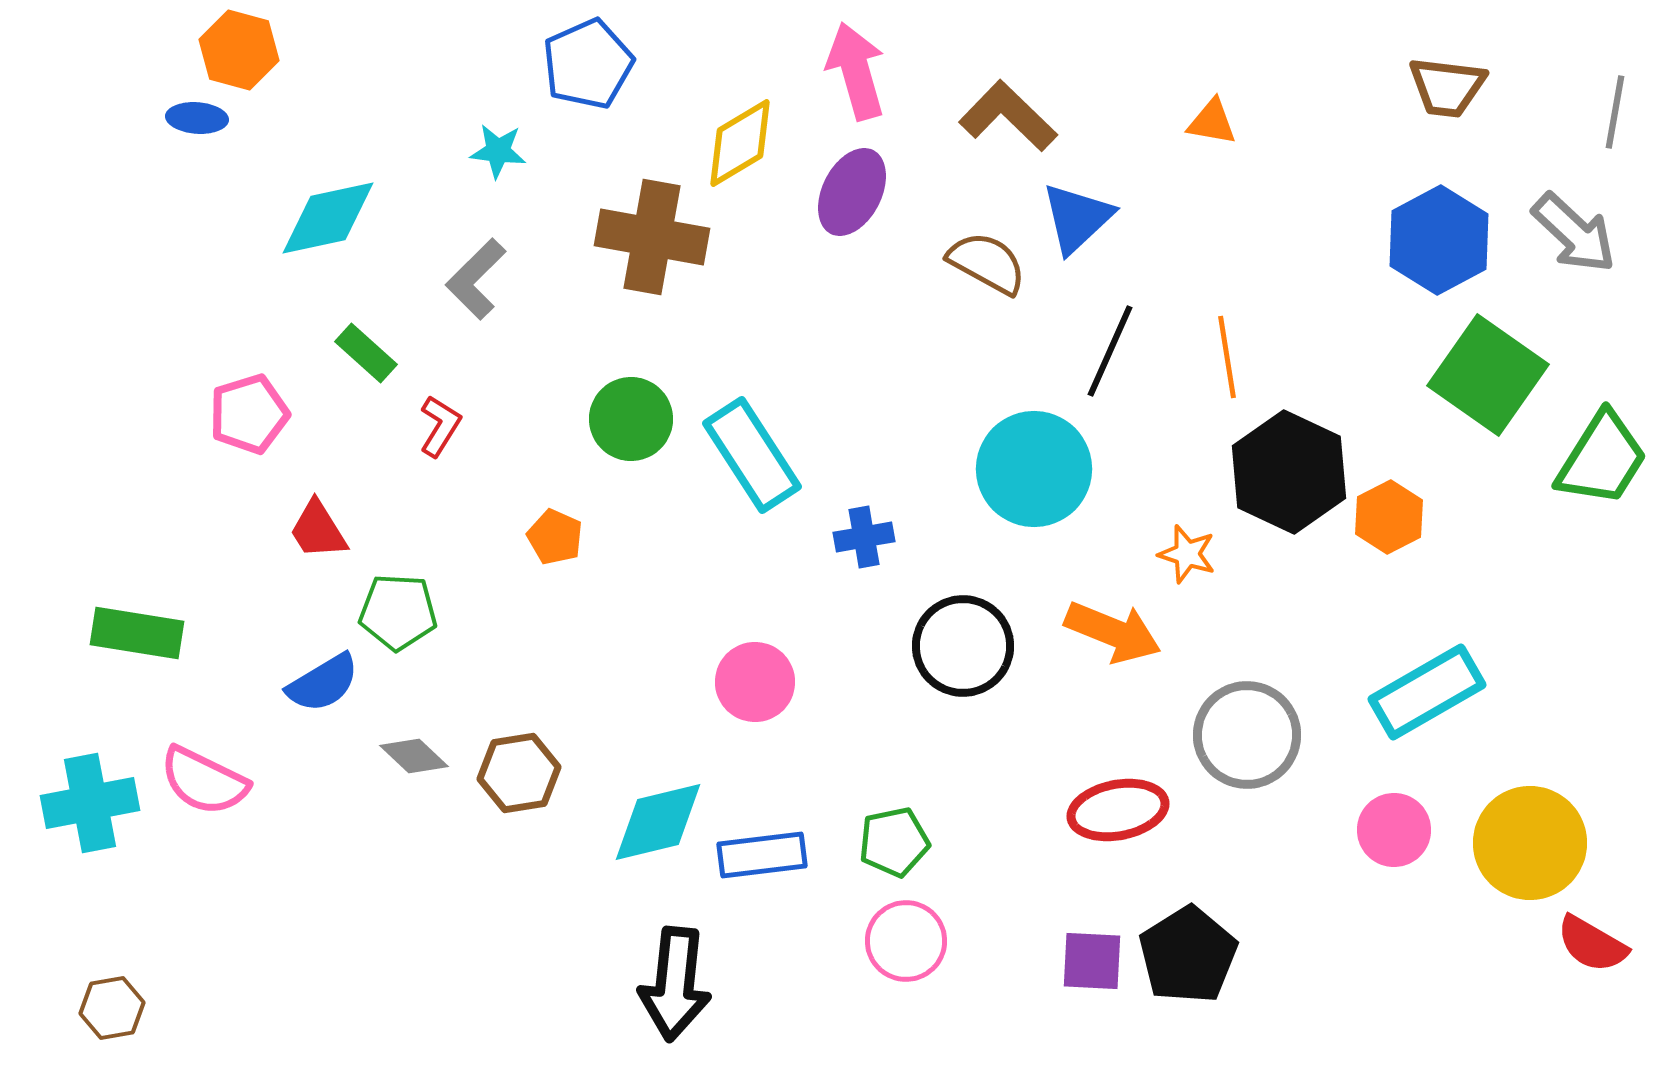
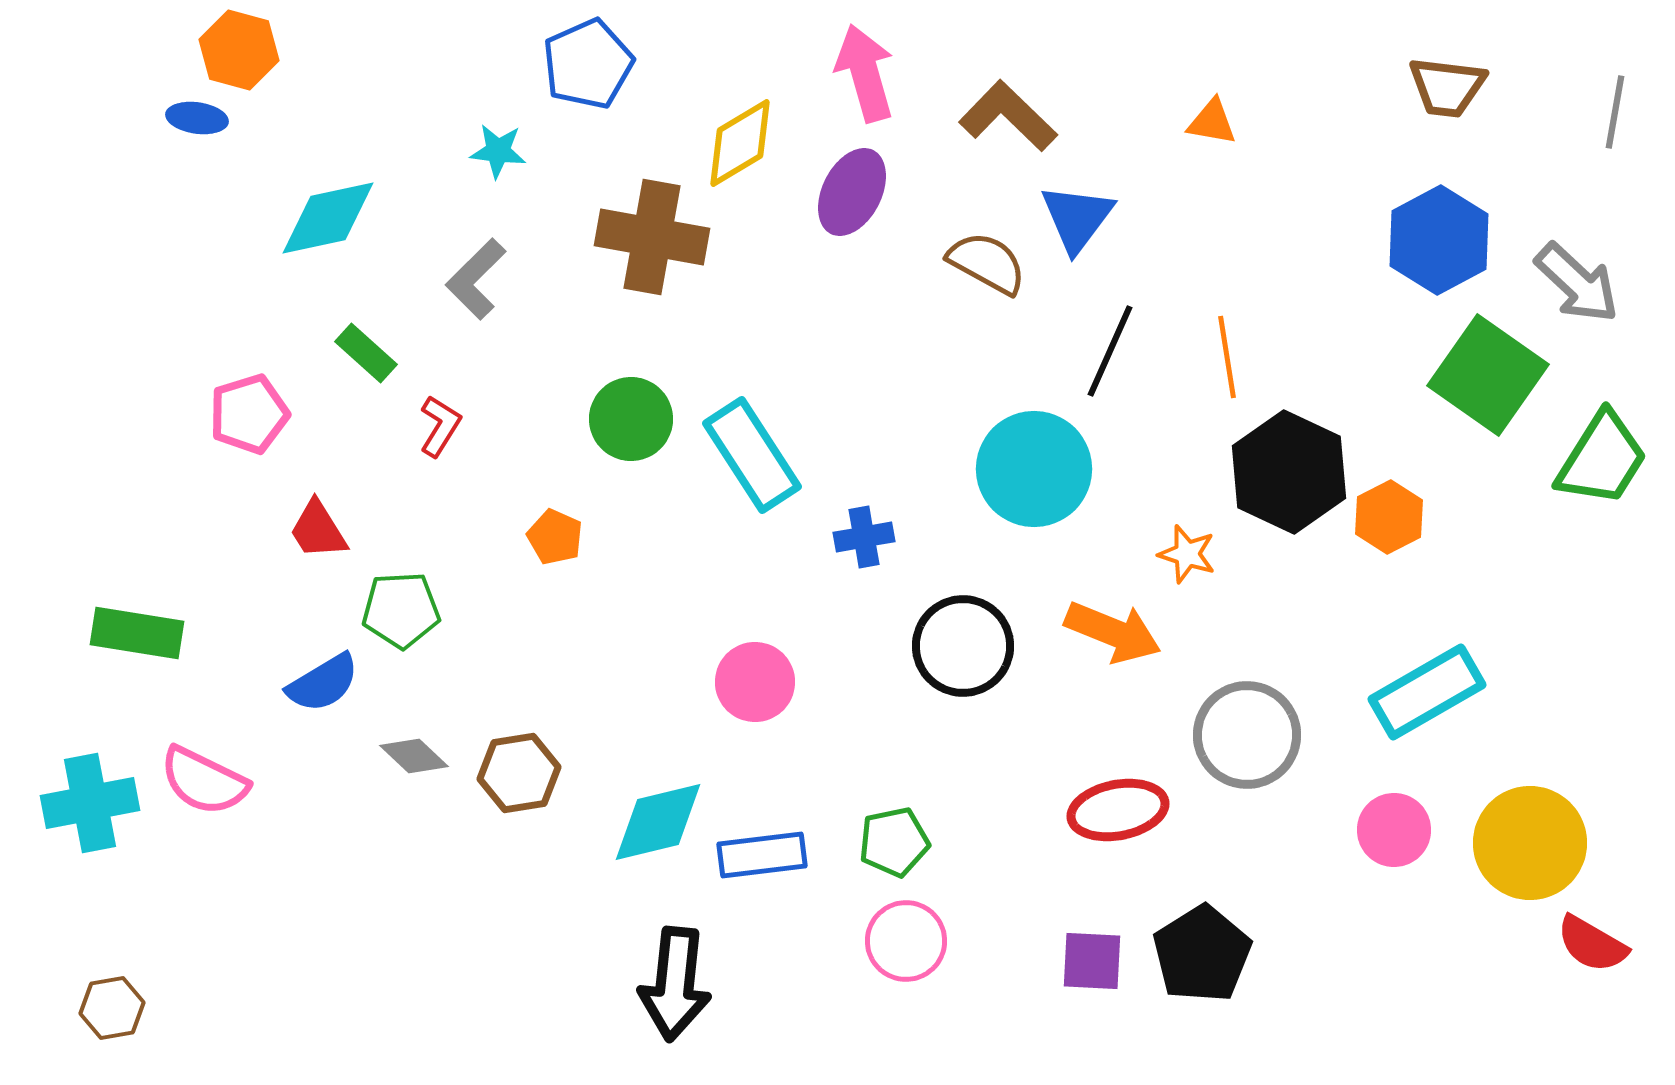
pink arrow at (856, 71): moved 9 px right, 2 px down
blue ellipse at (197, 118): rotated 4 degrees clockwise
blue triangle at (1077, 218): rotated 10 degrees counterclockwise
gray arrow at (1574, 233): moved 3 px right, 50 px down
green pentagon at (398, 612): moved 3 px right, 2 px up; rotated 6 degrees counterclockwise
black pentagon at (1188, 955): moved 14 px right, 1 px up
